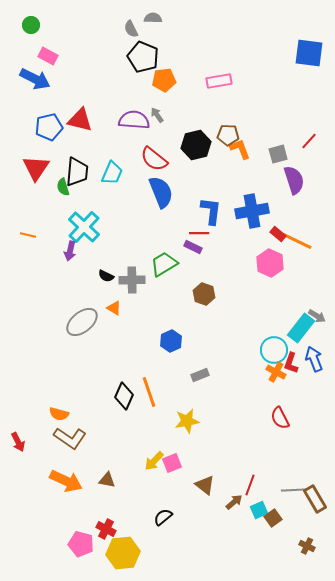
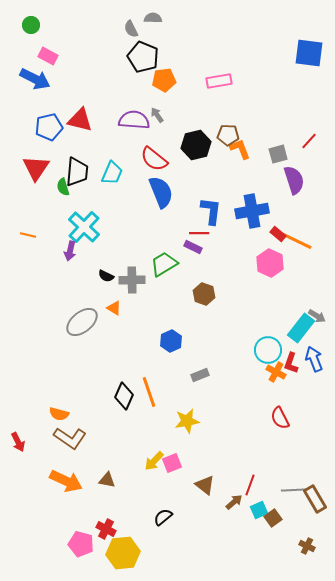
cyan circle at (274, 350): moved 6 px left
